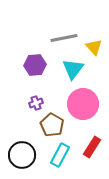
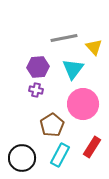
purple hexagon: moved 3 px right, 2 px down
purple cross: moved 13 px up; rotated 32 degrees clockwise
brown pentagon: rotated 10 degrees clockwise
black circle: moved 3 px down
